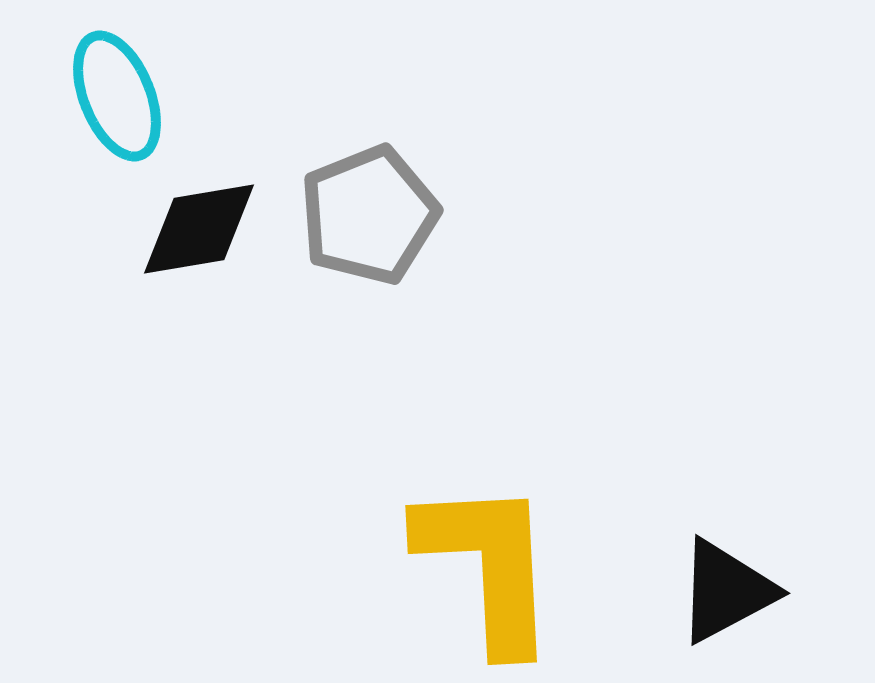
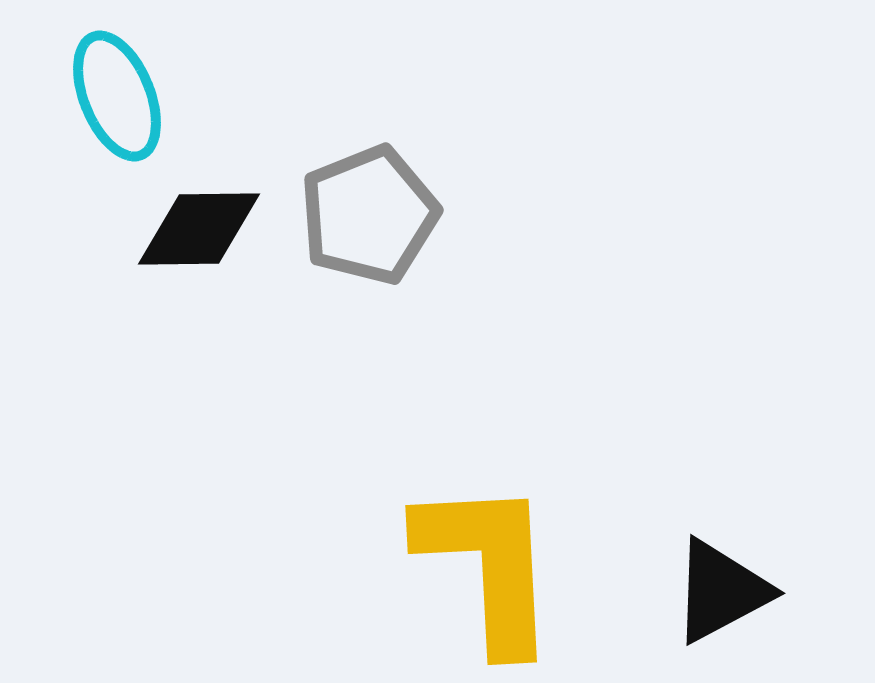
black diamond: rotated 9 degrees clockwise
black triangle: moved 5 px left
